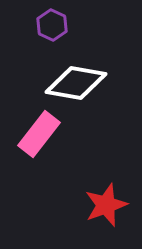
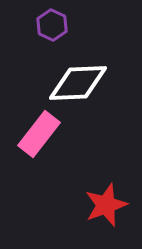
white diamond: moved 2 px right; rotated 12 degrees counterclockwise
